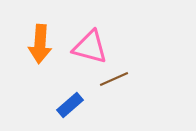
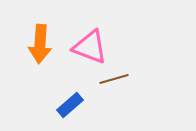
pink triangle: rotated 6 degrees clockwise
brown line: rotated 8 degrees clockwise
